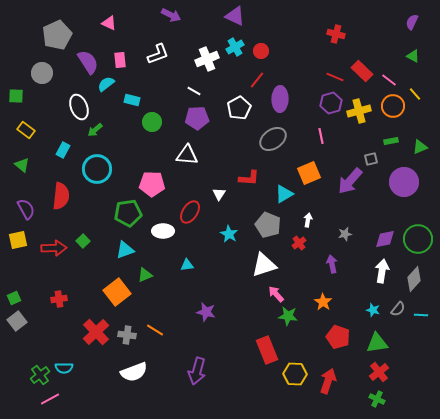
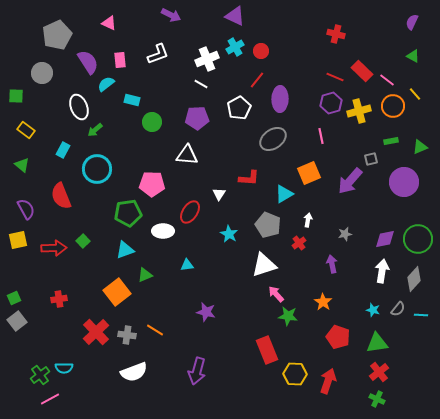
pink line at (389, 80): moved 2 px left
white line at (194, 91): moved 7 px right, 7 px up
red semicircle at (61, 196): rotated 152 degrees clockwise
